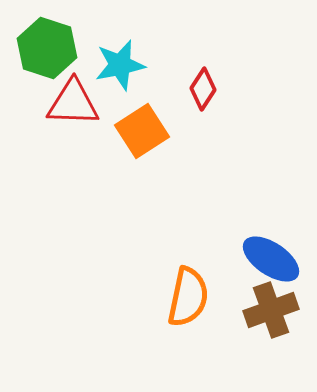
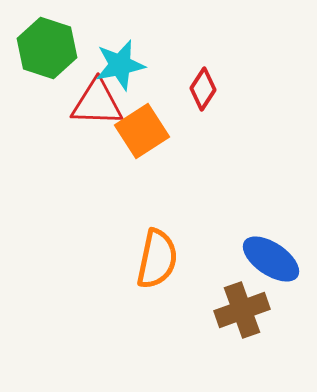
red triangle: moved 24 px right
orange semicircle: moved 31 px left, 38 px up
brown cross: moved 29 px left
